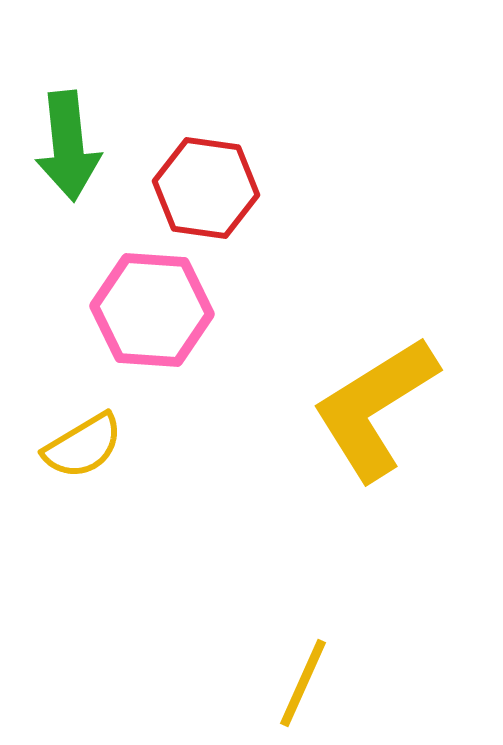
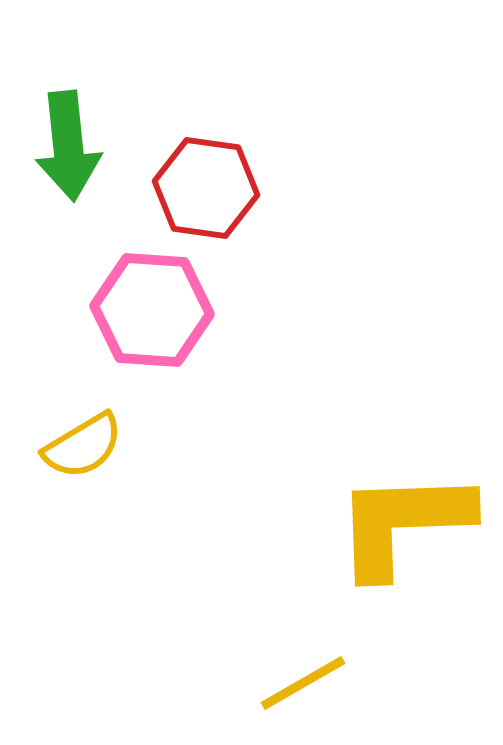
yellow L-shape: moved 28 px right, 115 px down; rotated 30 degrees clockwise
yellow line: rotated 36 degrees clockwise
